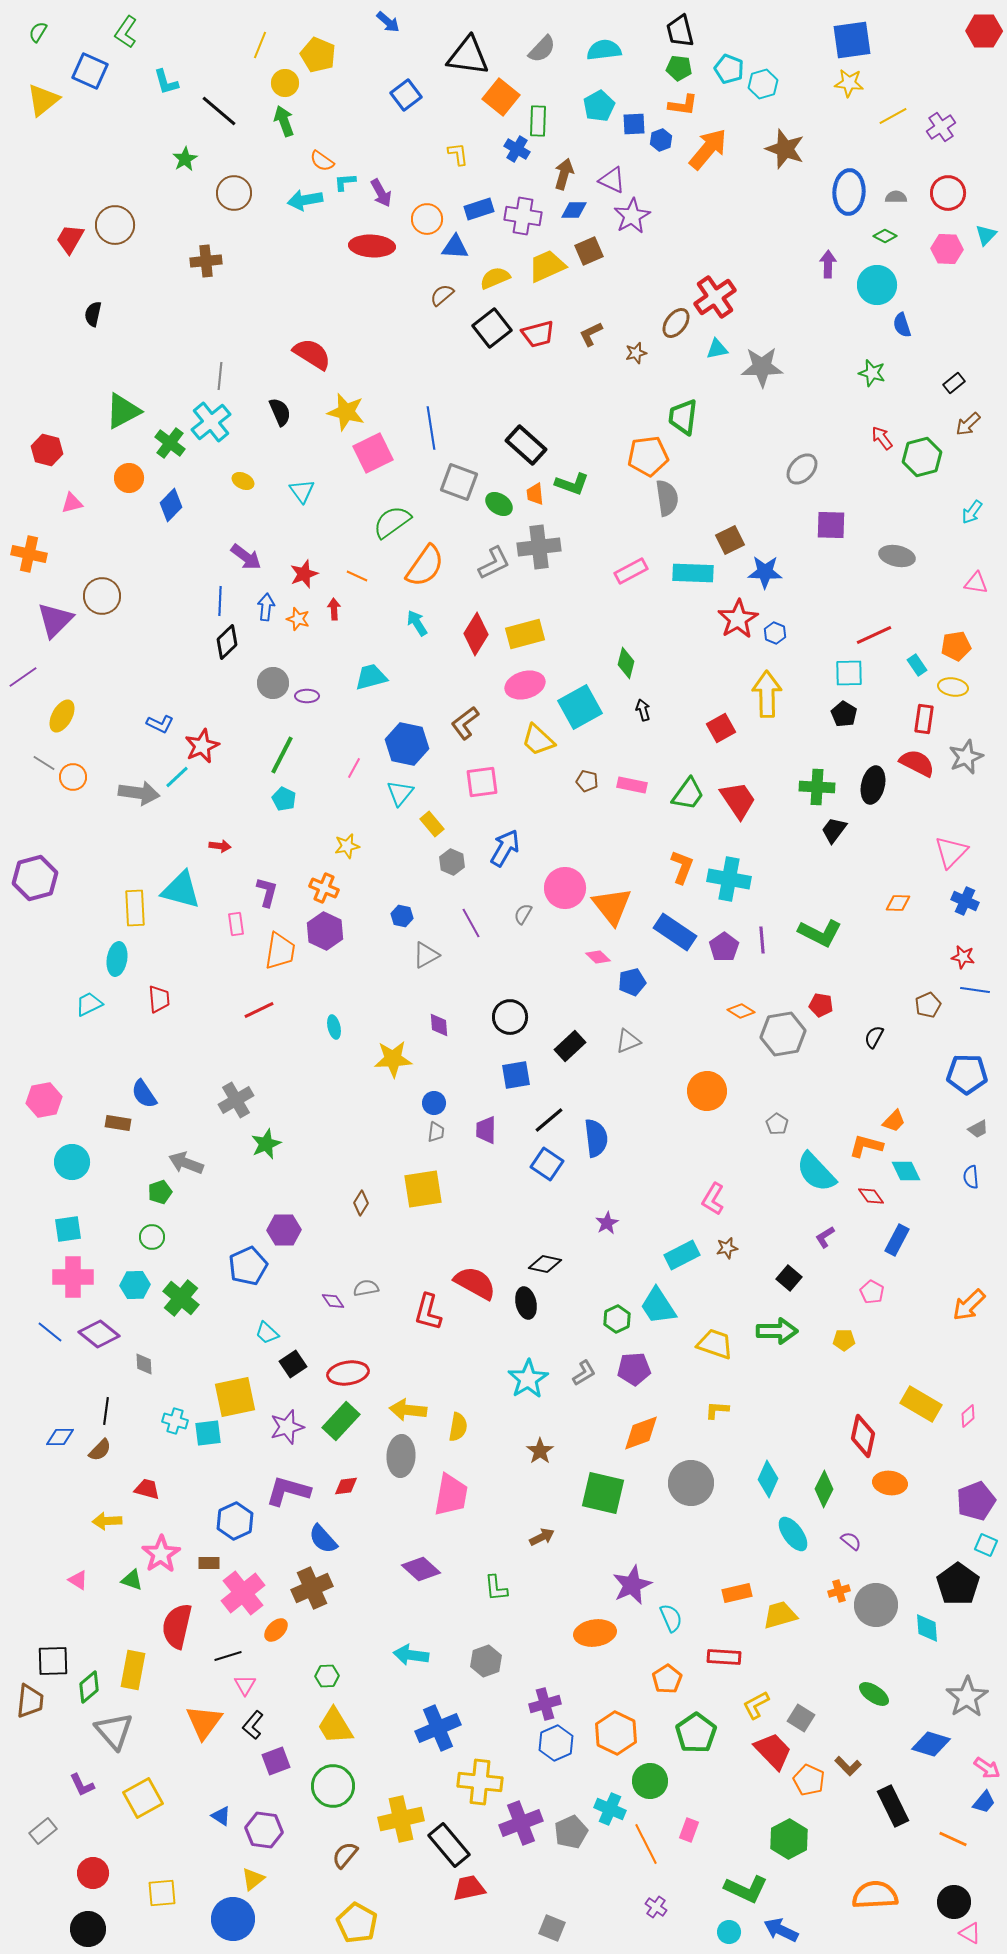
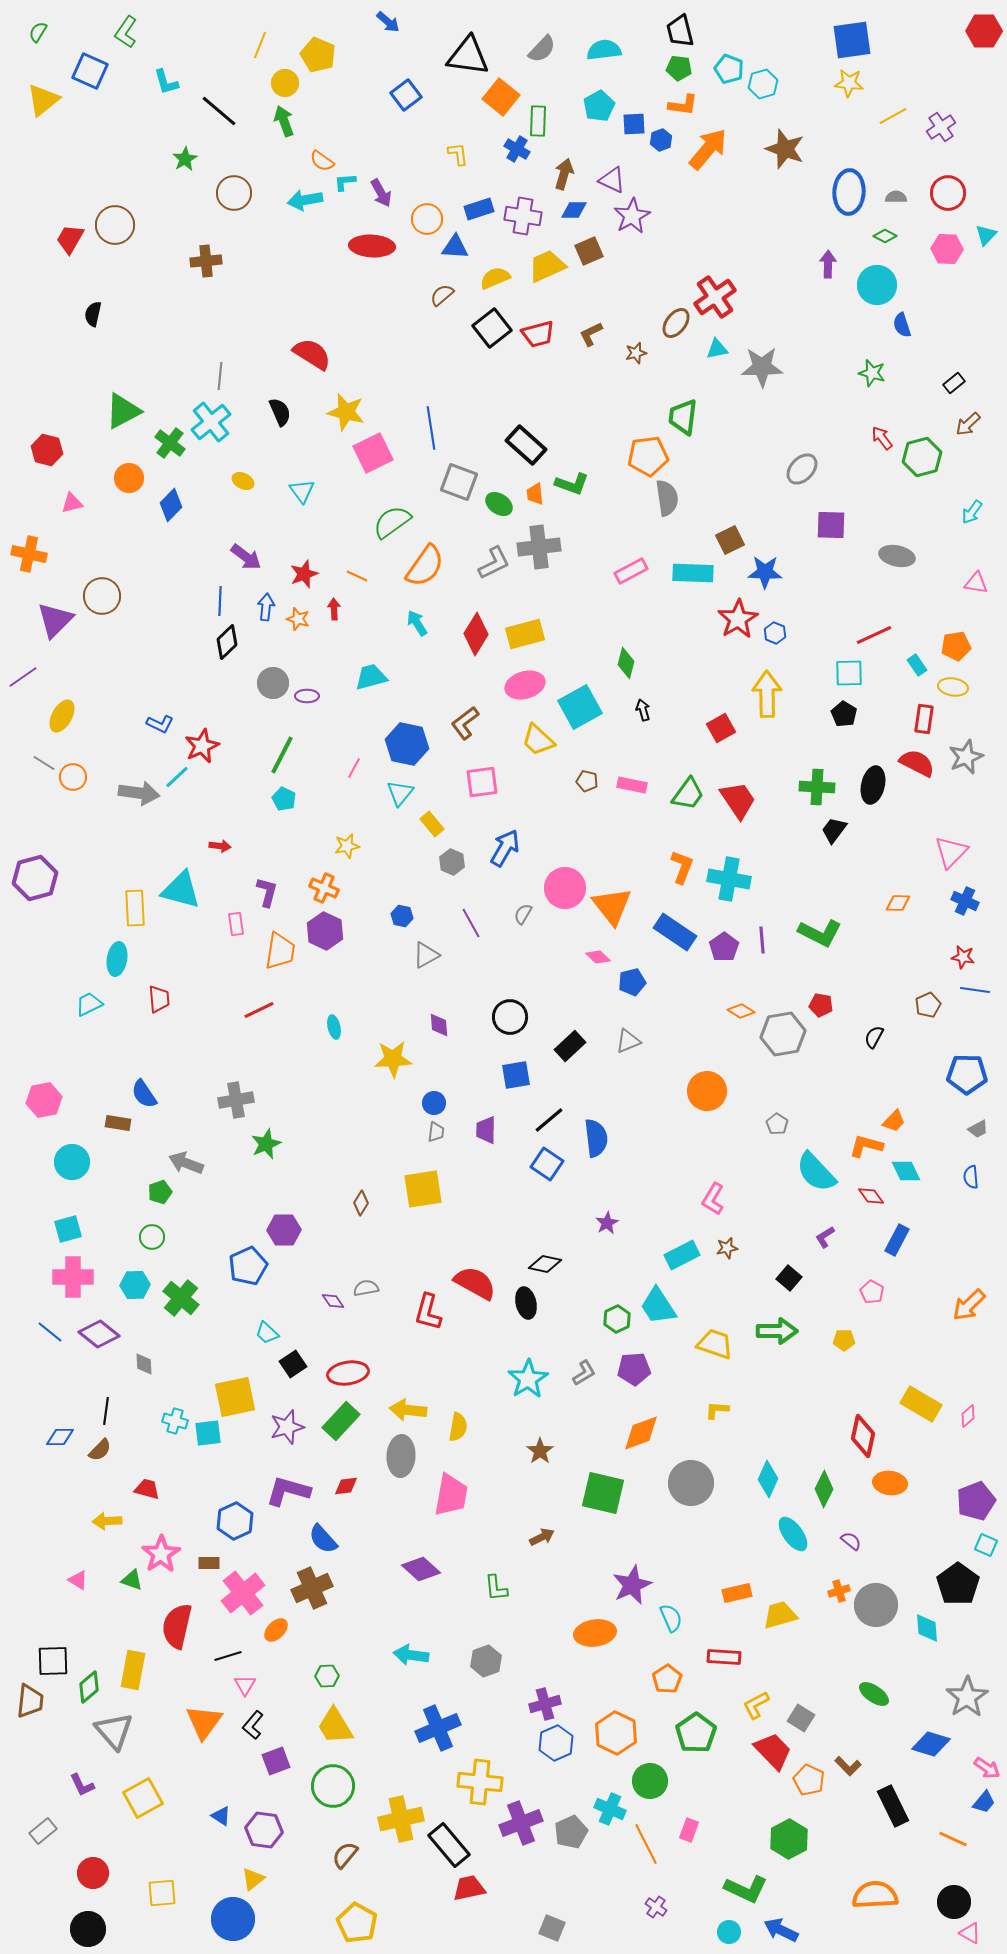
gray cross at (236, 1100): rotated 20 degrees clockwise
cyan square at (68, 1229): rotated 8 degrees counterclockwise
